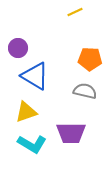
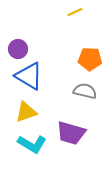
purple circle: moved 1 px down
blue triangle: moved 6 px left
purple trapezoid: rotated 16 degrees clockwise
